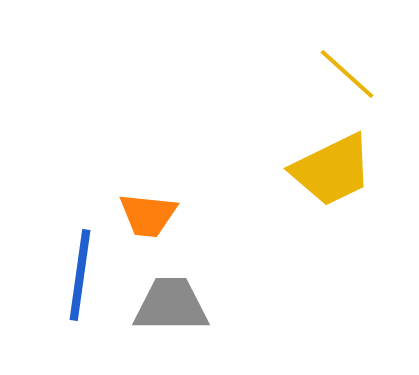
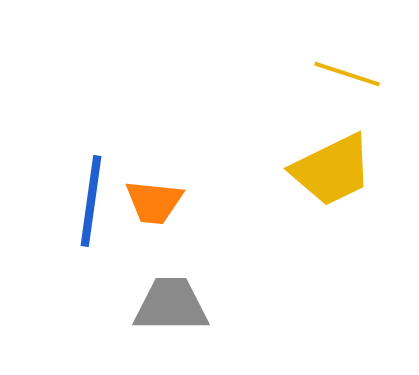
yellow line: rotated 24 degrees counterclockwise
orange trapezoid: moved 6 px right, 13 px up
blue line: moved 11 px right, 74 px up
